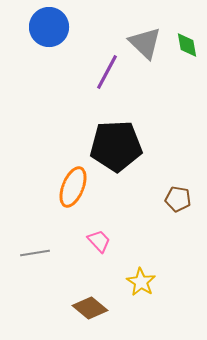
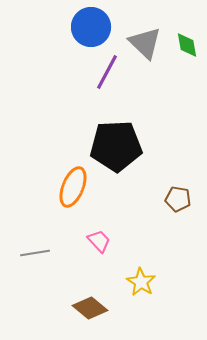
blue circle: moved 42 px right
